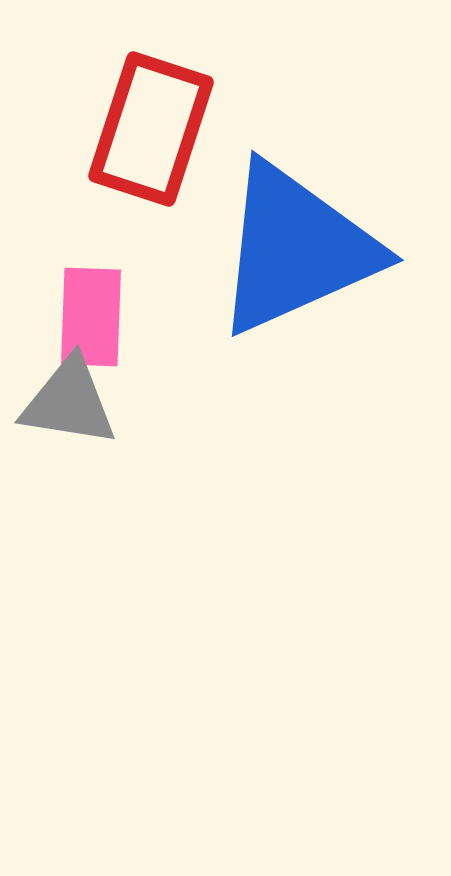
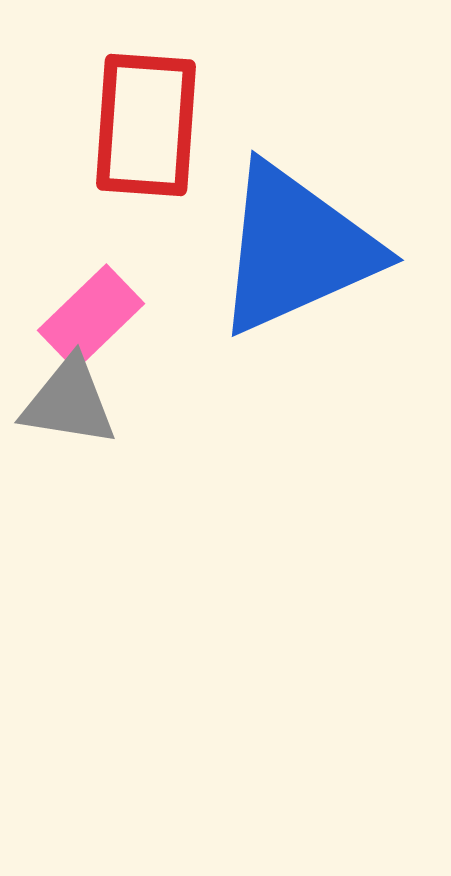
red rectangle: moved 5 px left, 4 px up; rotated 14 degrees counterclockwise
pink rectangle: rotated 44 degrees clockwise
